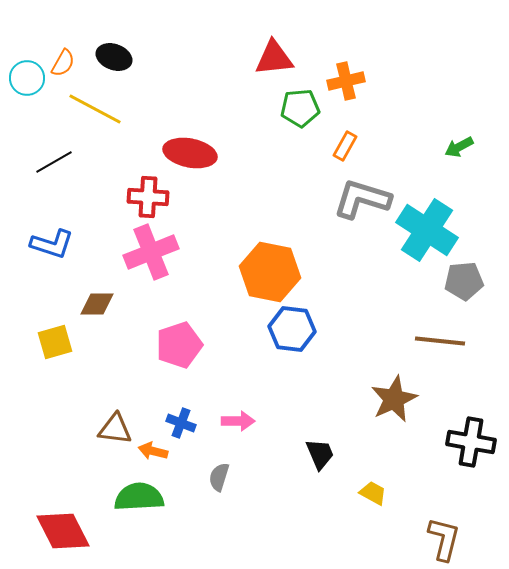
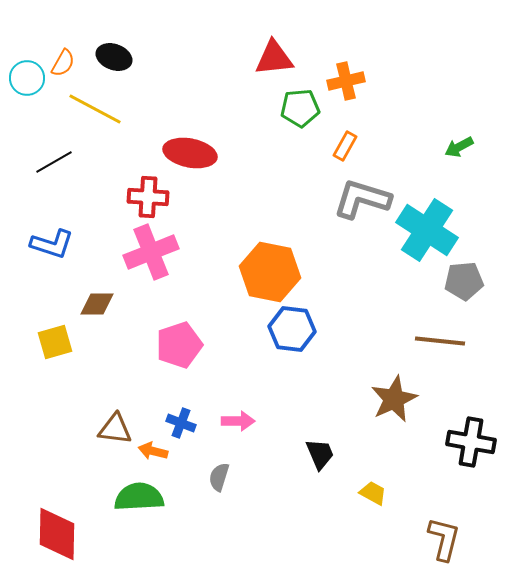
red diamond: moved 6 px left, 3 px down; rotated 28 degrees clockwise
